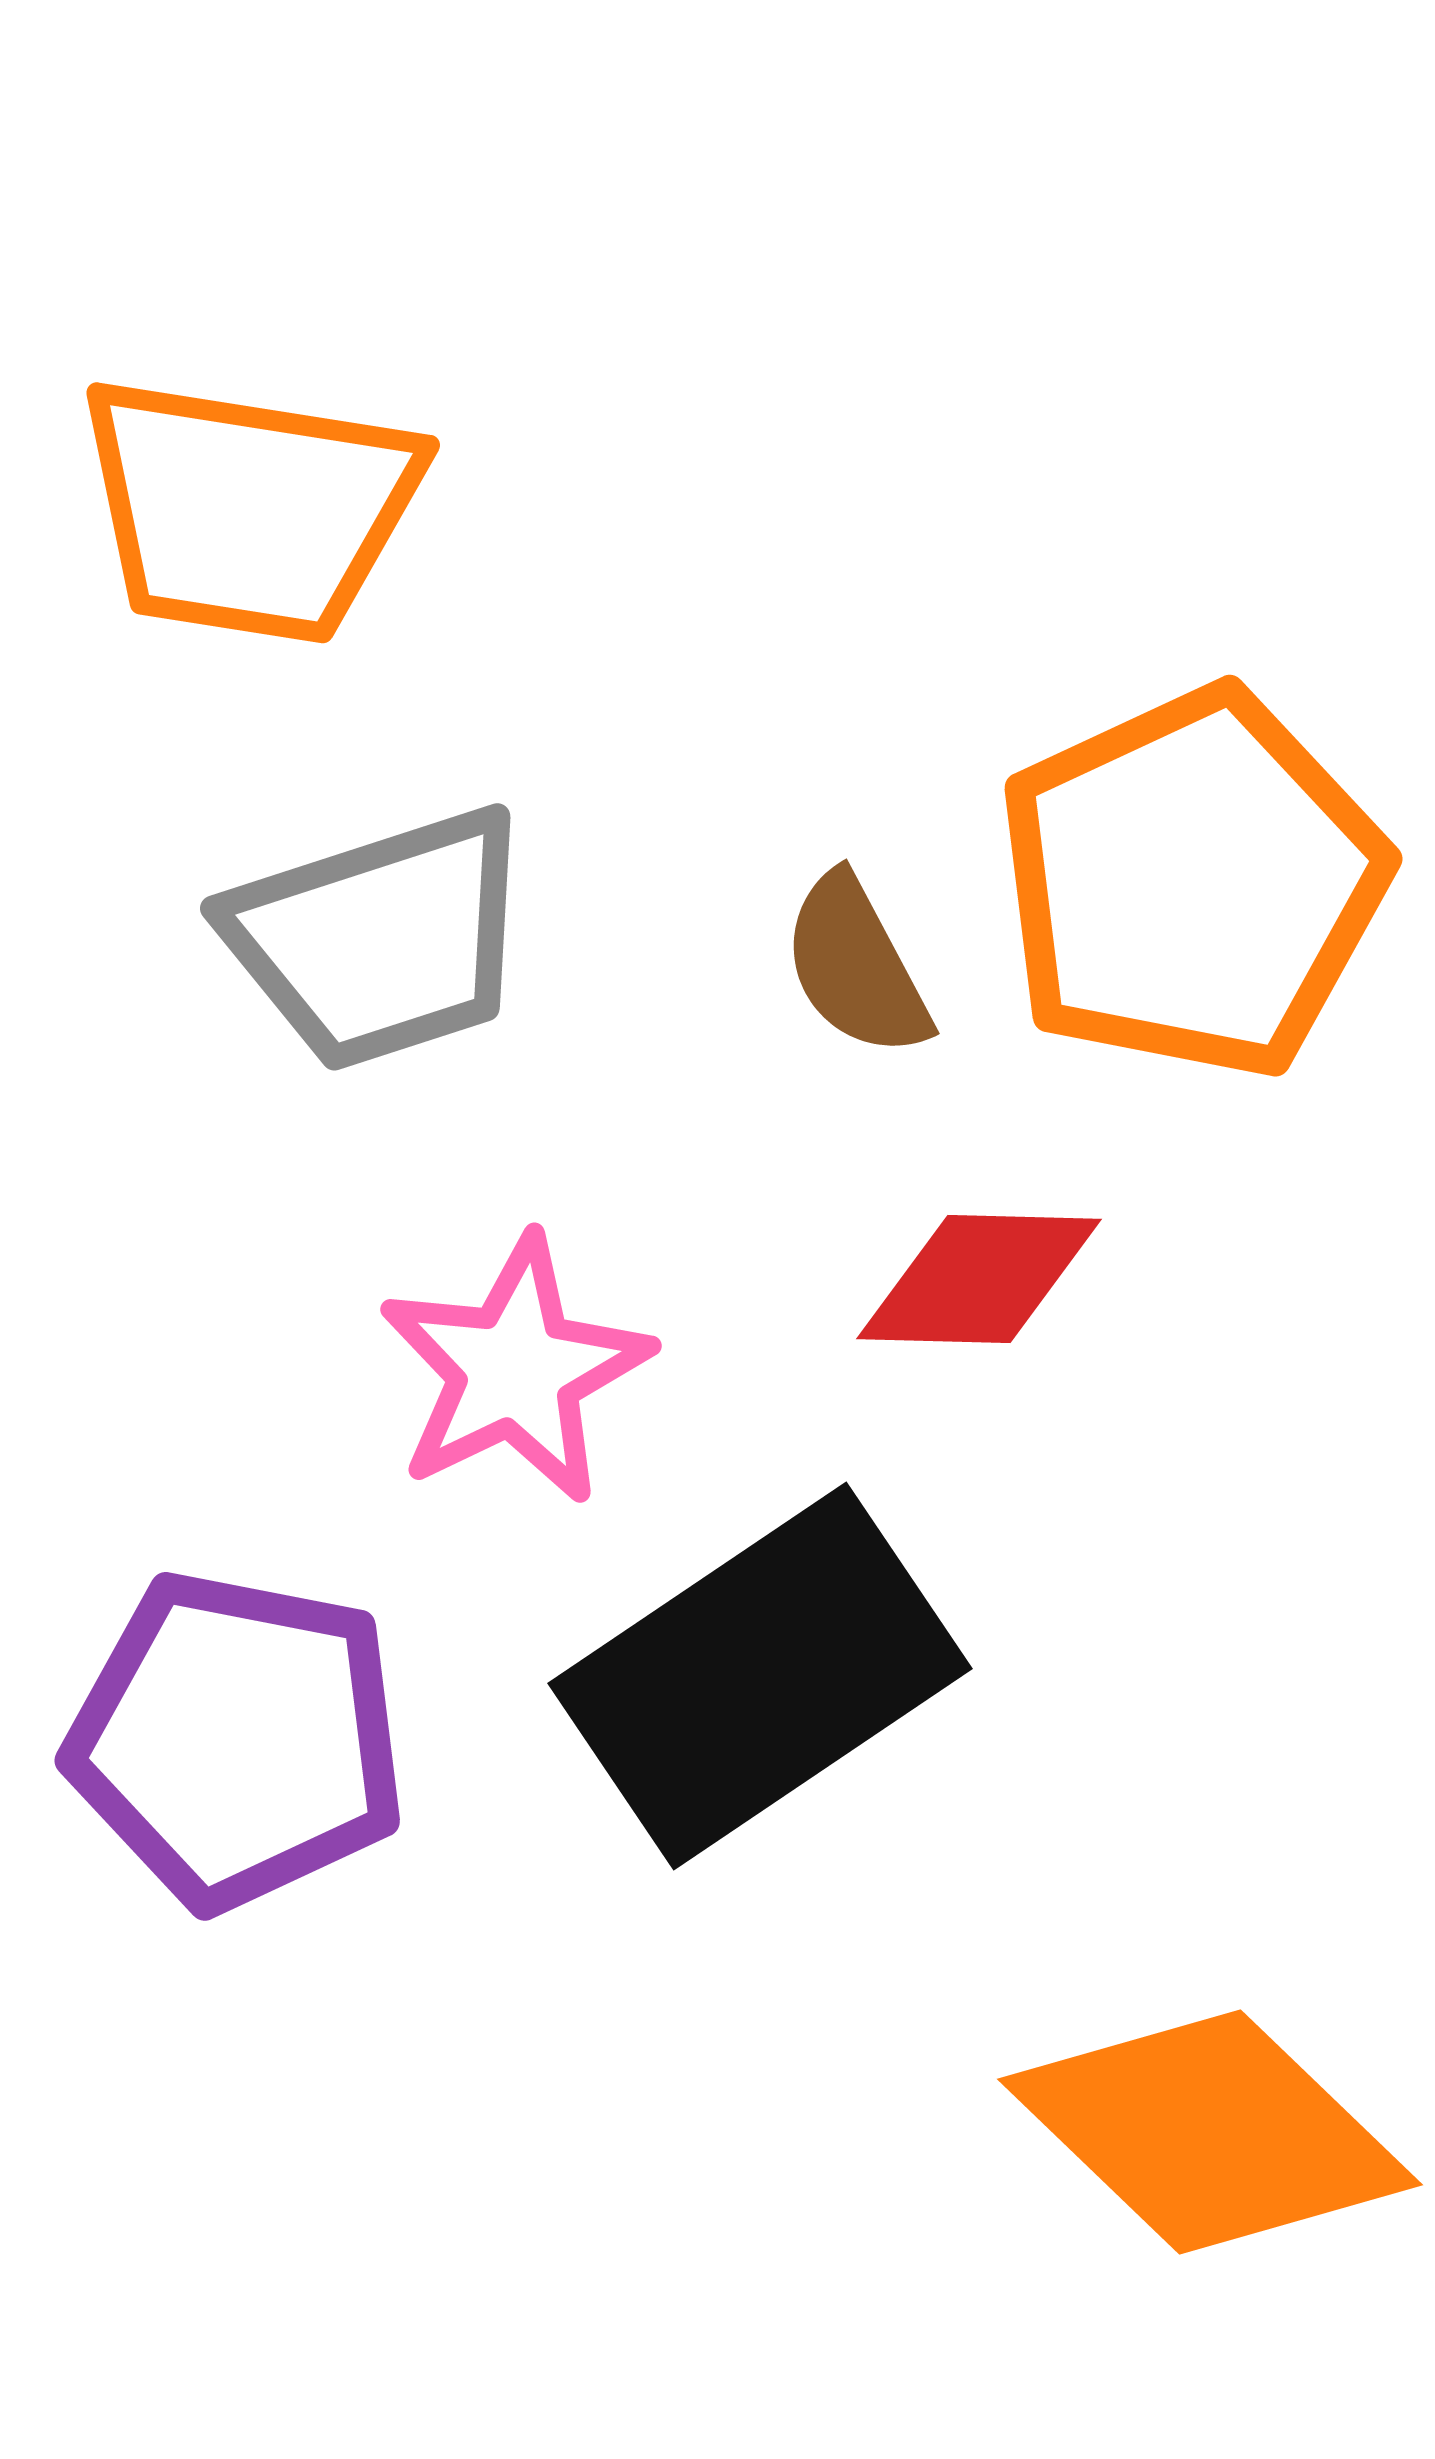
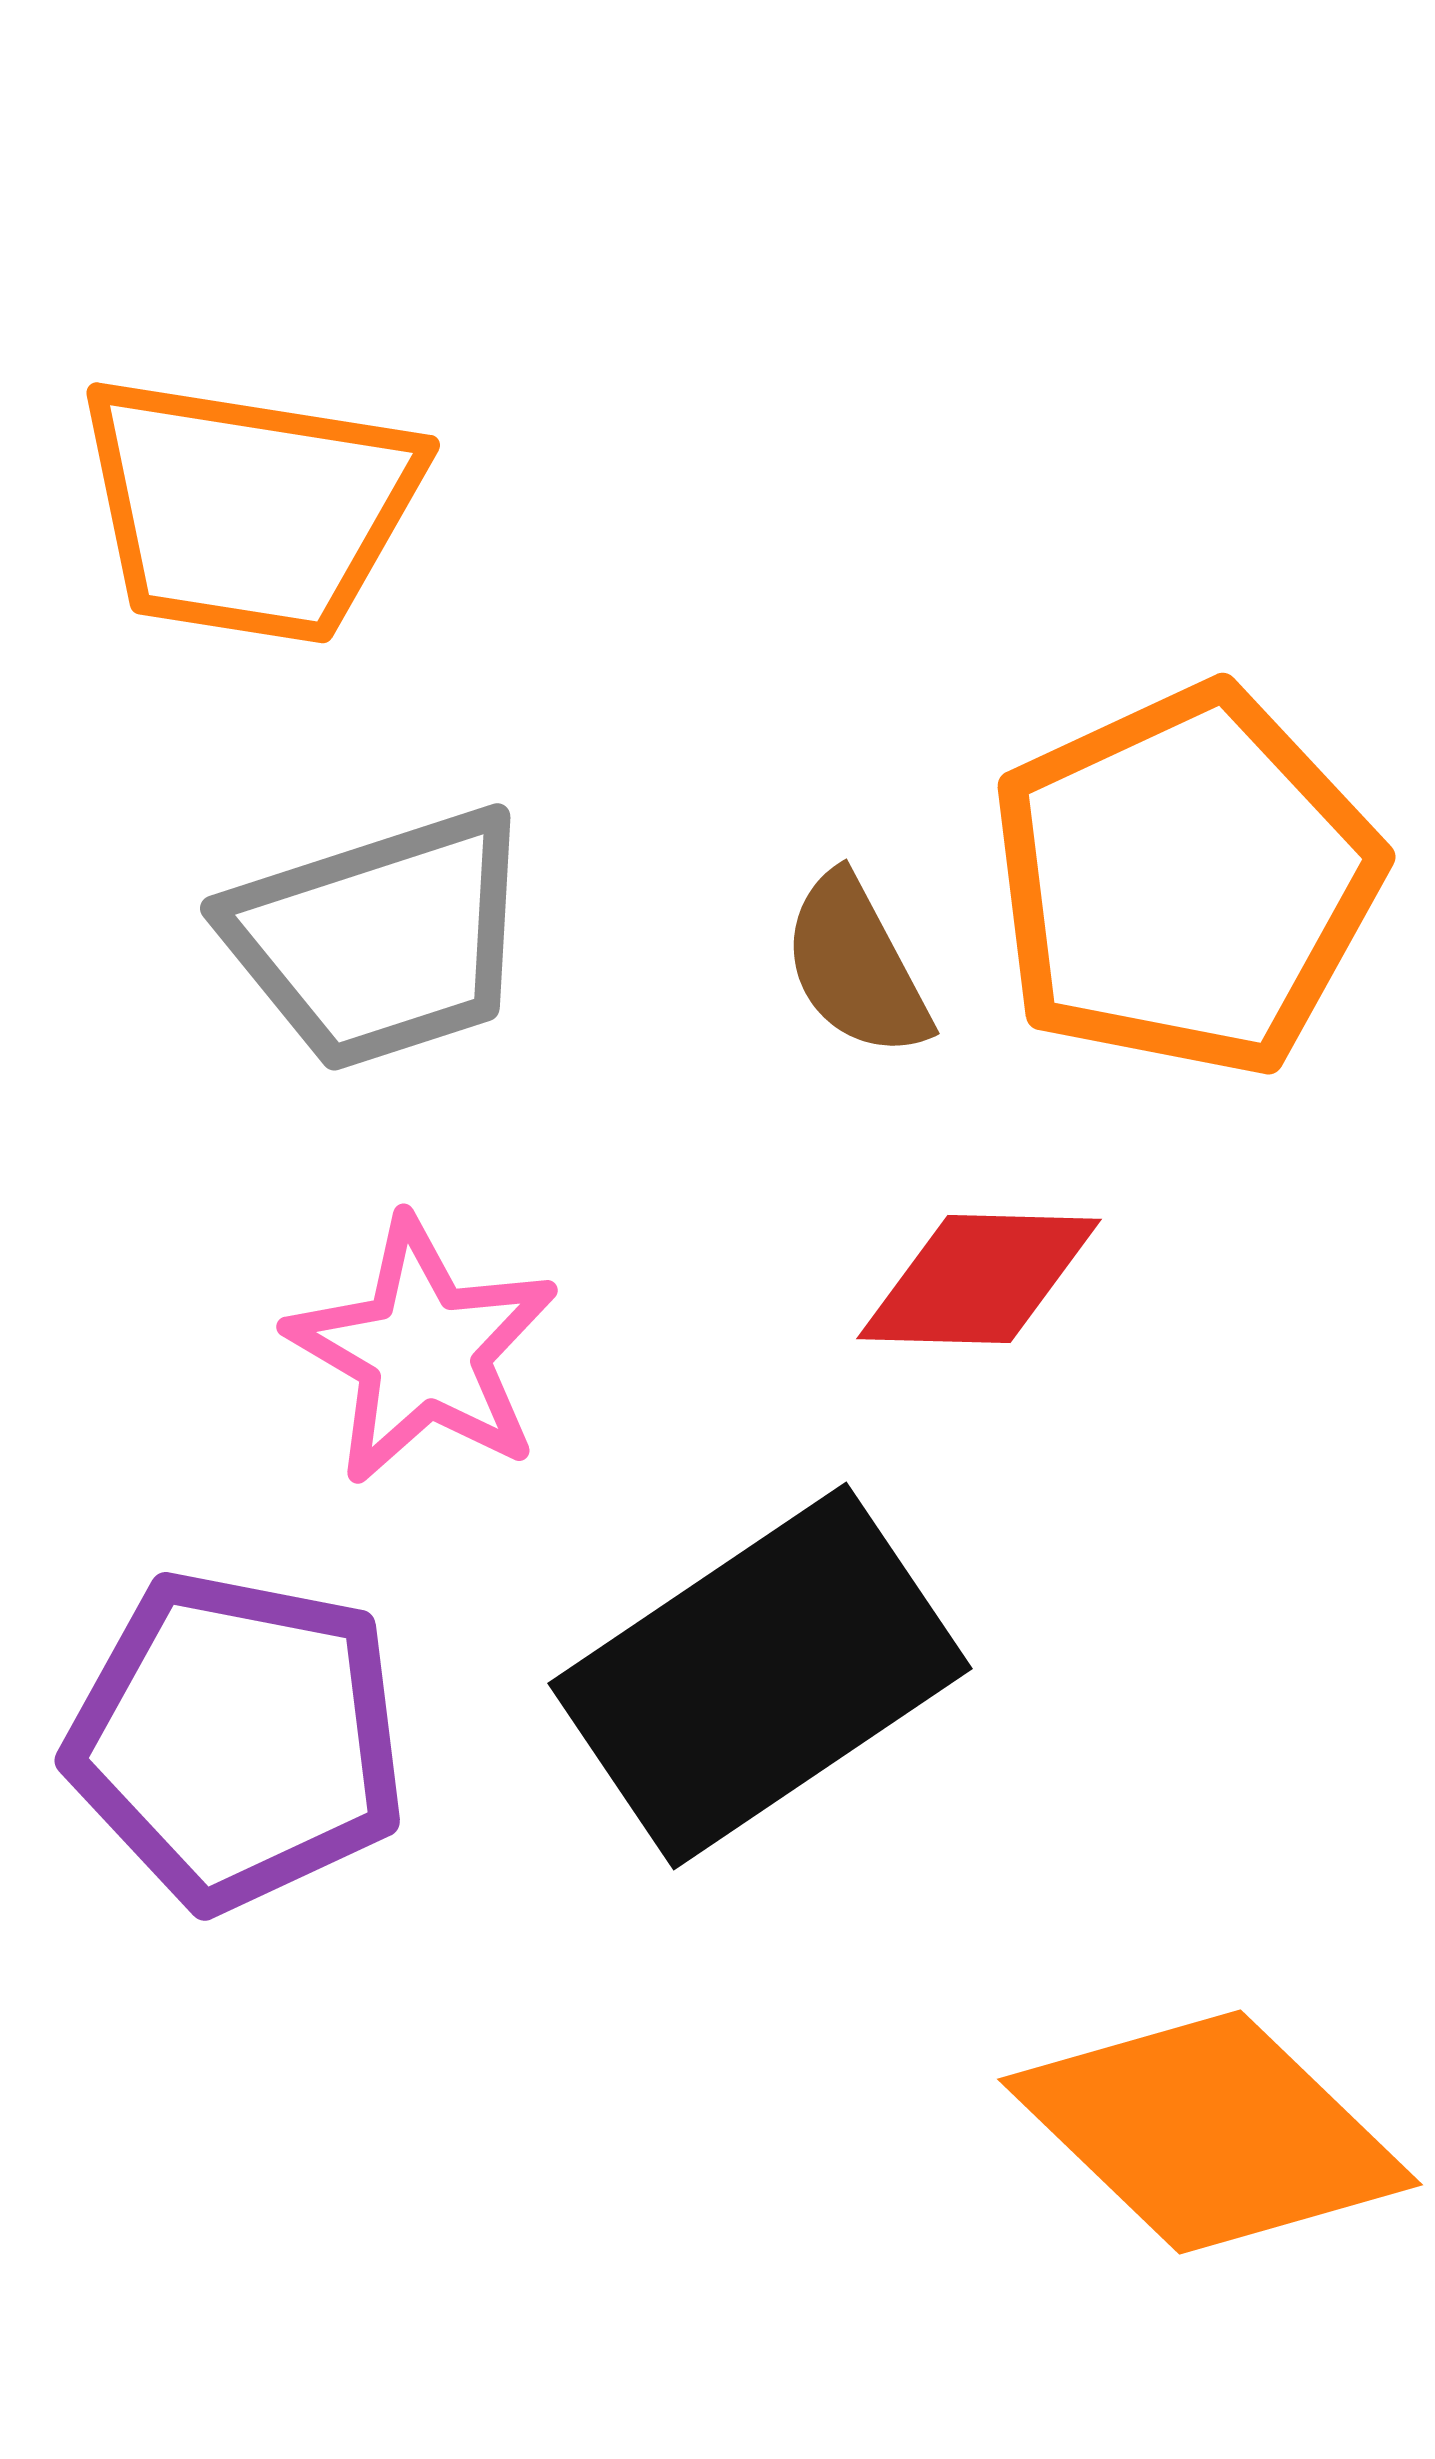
orange pentagon: moved 7 px left, 2 px up
pink star: moved 92 px left, 19 px up; rotated 16 degrees counterclockwise
